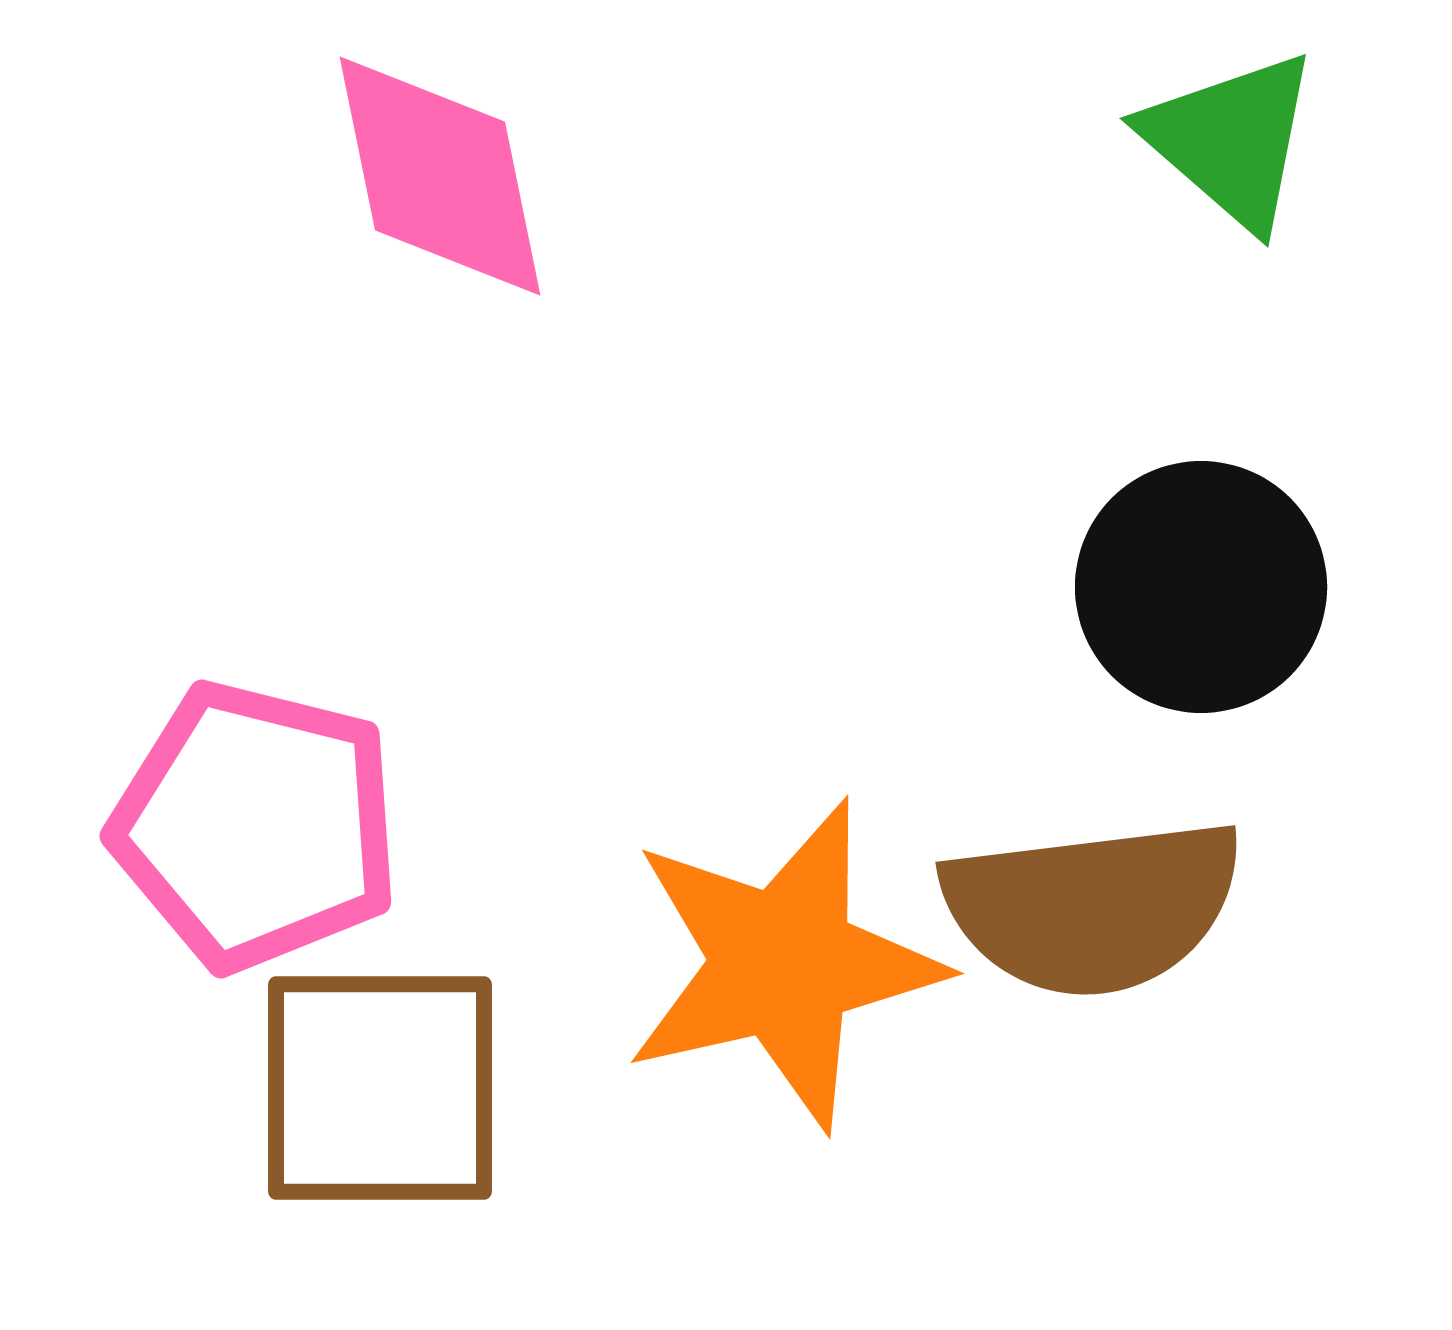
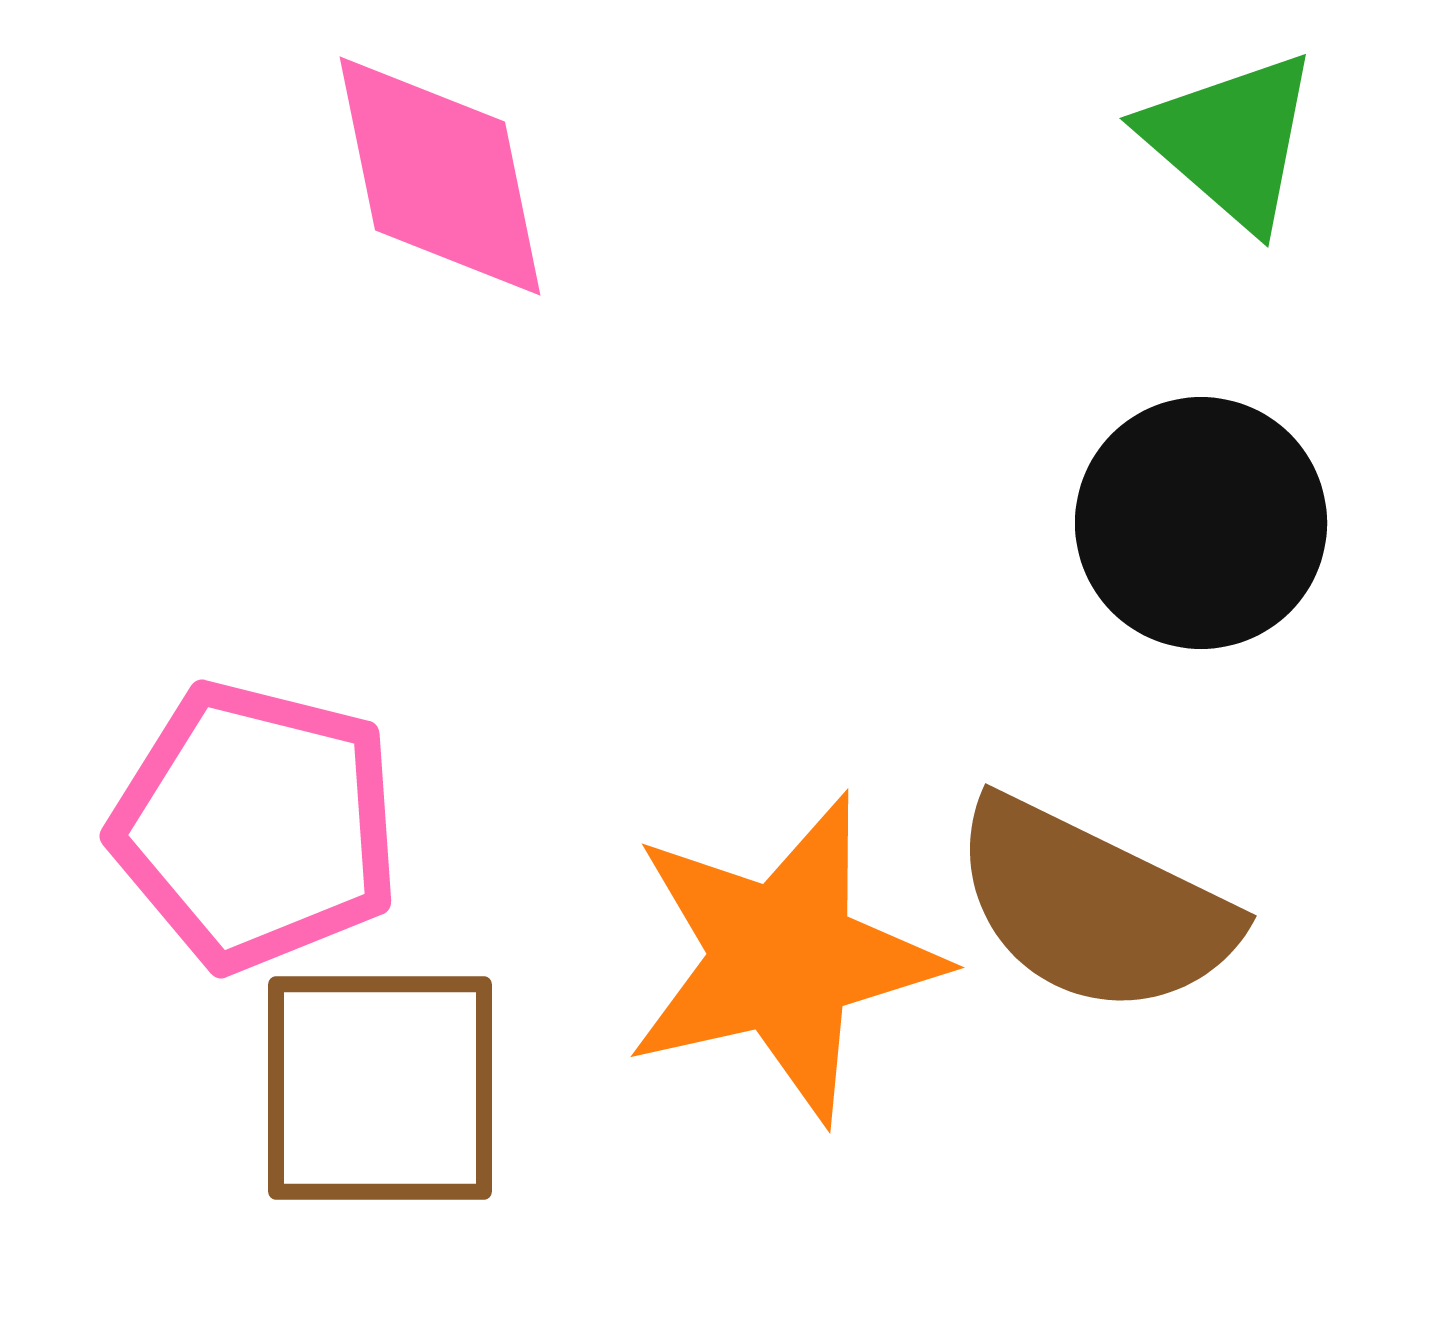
black circle: moved 64 px up
brown semicircle: rotated 33 degrees clockwise
orange star: moved 6 px up
